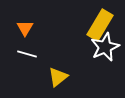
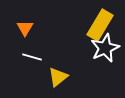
white star: moved 1 px down
white line: moved 5 px right, 3 px down
